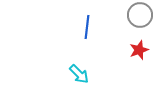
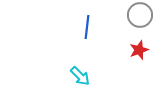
cyan arrow: moved 1 px right, 2 px down
